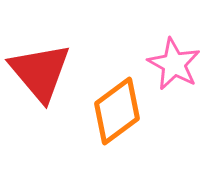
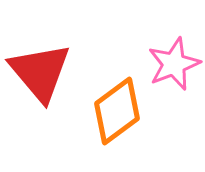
pink star: rotated 22 degrees clockwise
